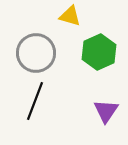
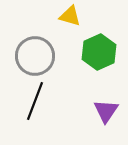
gray circle: moved 1 px left, 3 px down
